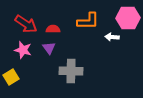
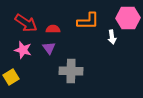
red arrow: moved 1 px up
white arrow: rotated 104 degrees counterclockwise
